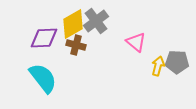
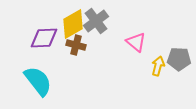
gray pentagon: moved 2 px right, 3 px up
cyan semicircle: moved 5 px left, 3 px down
